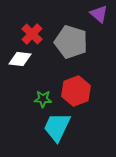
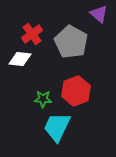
red cross: rotated 10 degrees clockwise
gray pentagon: rotated 12 degrees clockwise
